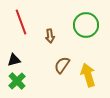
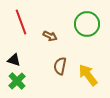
green circle: moved 1 px right, 1 px up
brown arrow: rotated 56 degrees counterclockwise
black triangle: rotated 32 degrees clockwise
brown semicircle: moved 2 px left, 1 px down; rotated 24 degrees counterclockwise
yellow arrow: rotated 20 degrees counterclockwise
